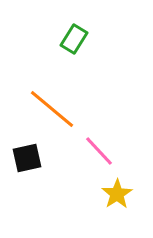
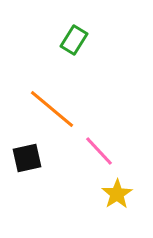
green rectangle: moved 1 px down
